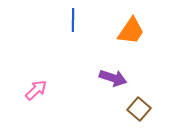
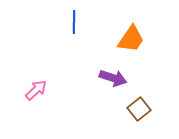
blue line: moved 1 px right, 2 px down
orange trapezoid: moved 8 px down
brown square: rotated 10 degrees clockwise
